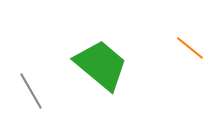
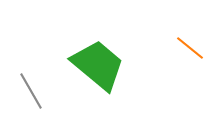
green trapezoid: moved 3 px left
